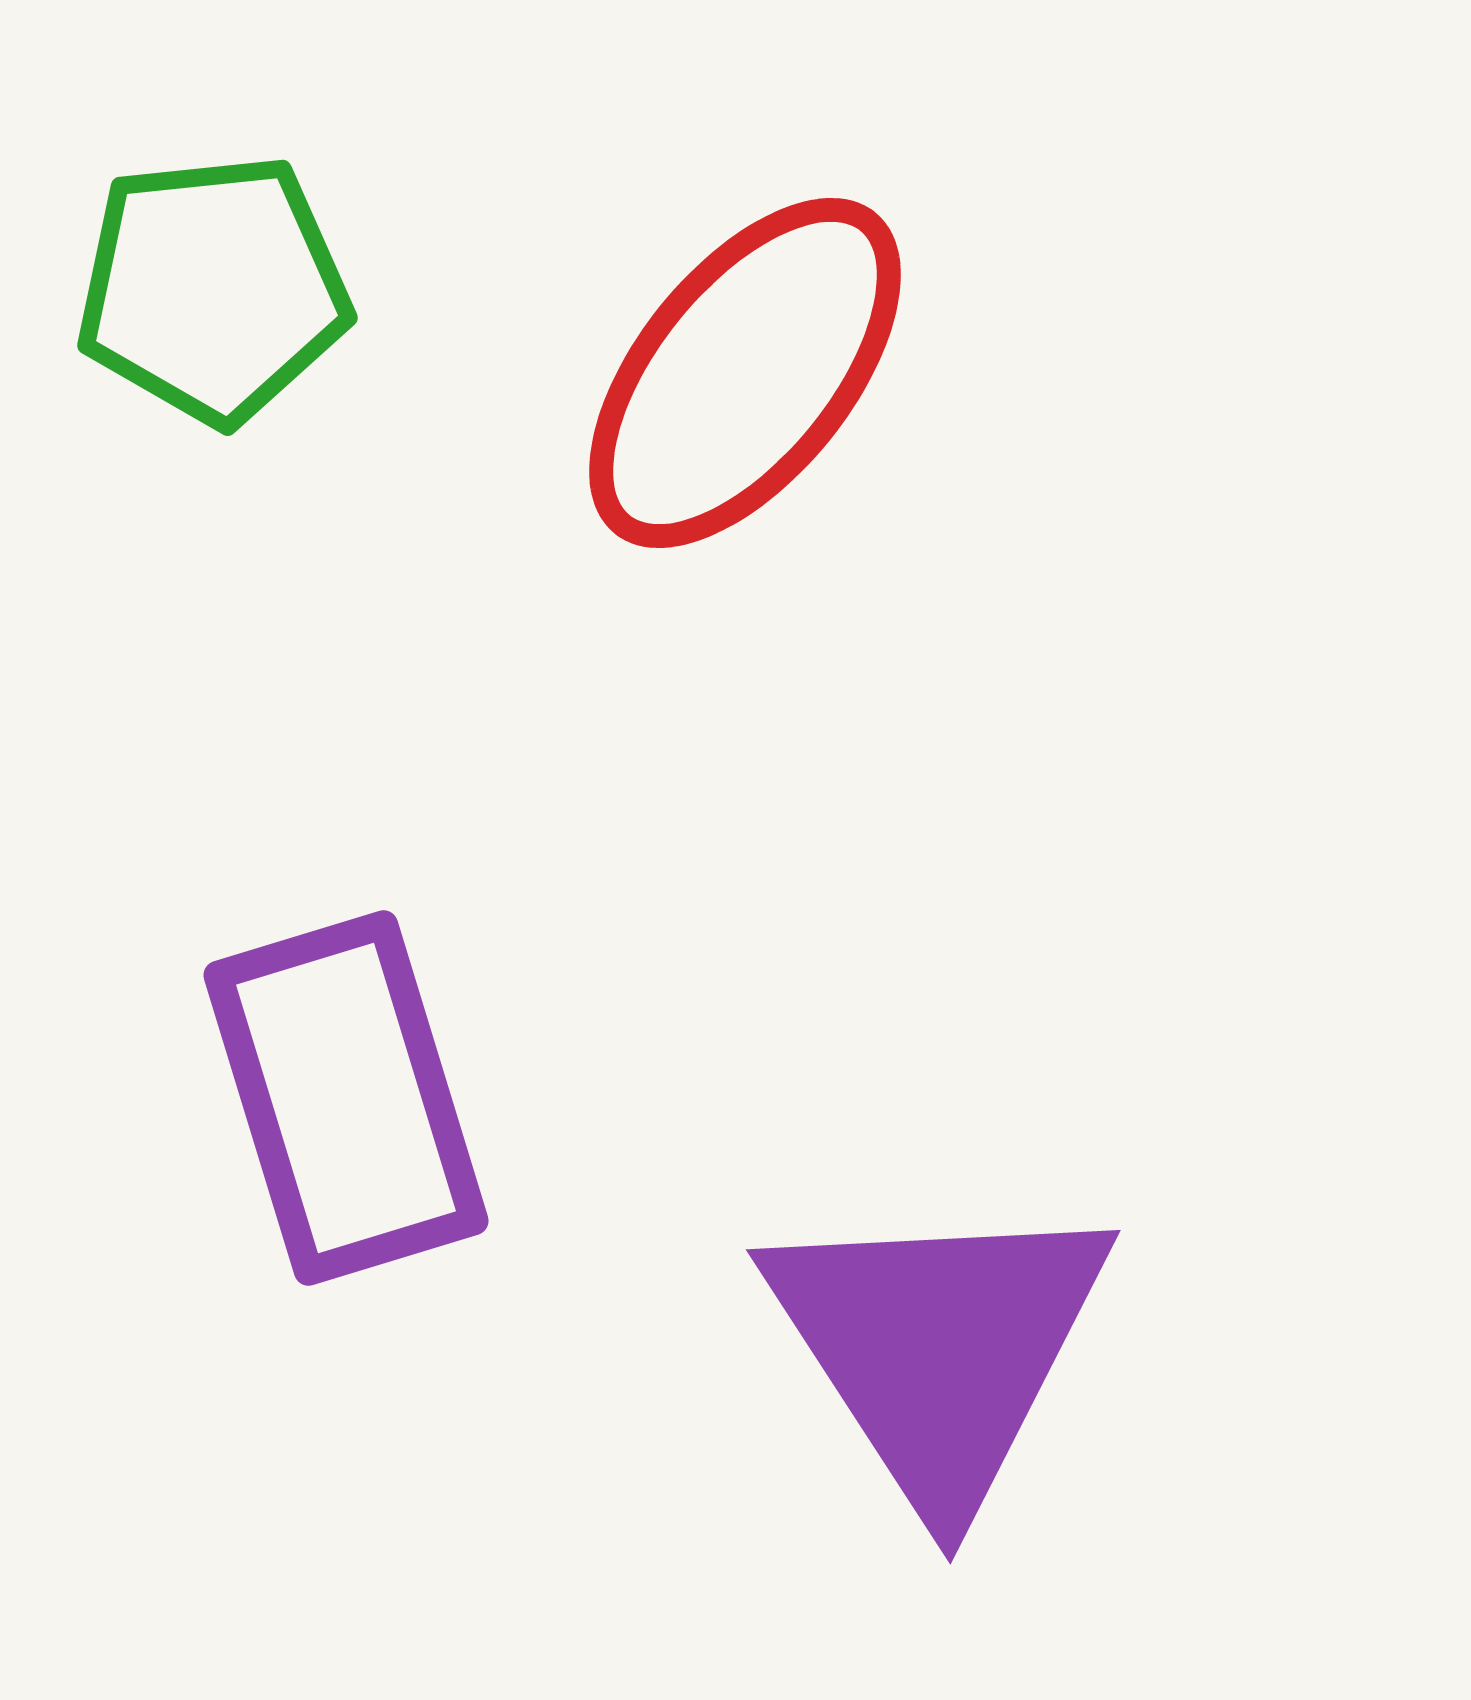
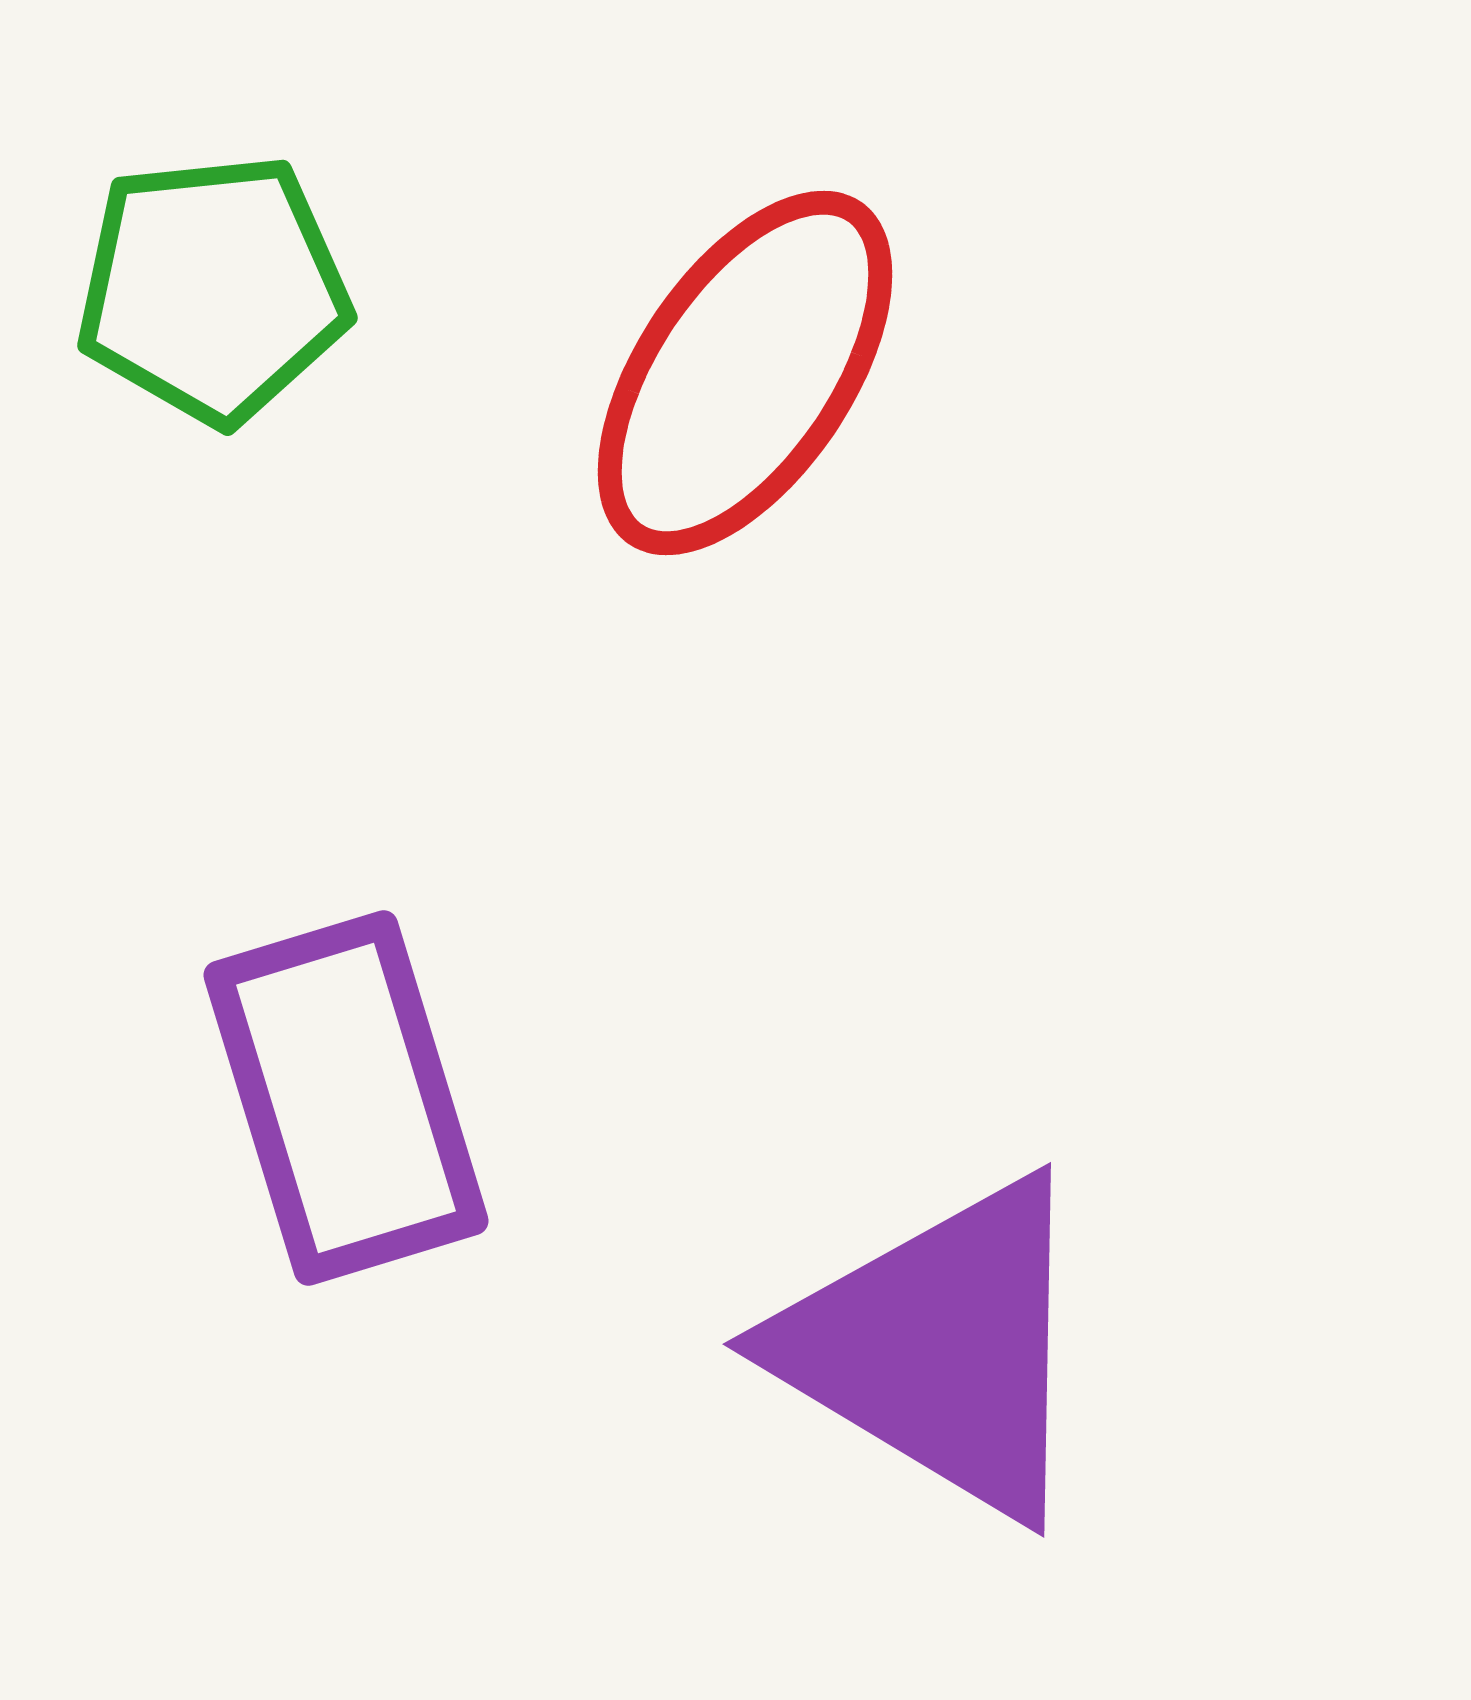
red ellipse: rotated 5 degrees counterclockwise
purple triangle: rotated 26 degrees counterclockwise
